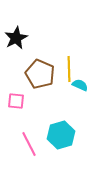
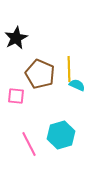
cyan semicircle: moved 3 px left
pink square: moved 5 px up
